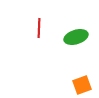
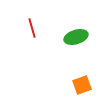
red line: moved 7 px left; rotated 18 degrees counterclockwise
